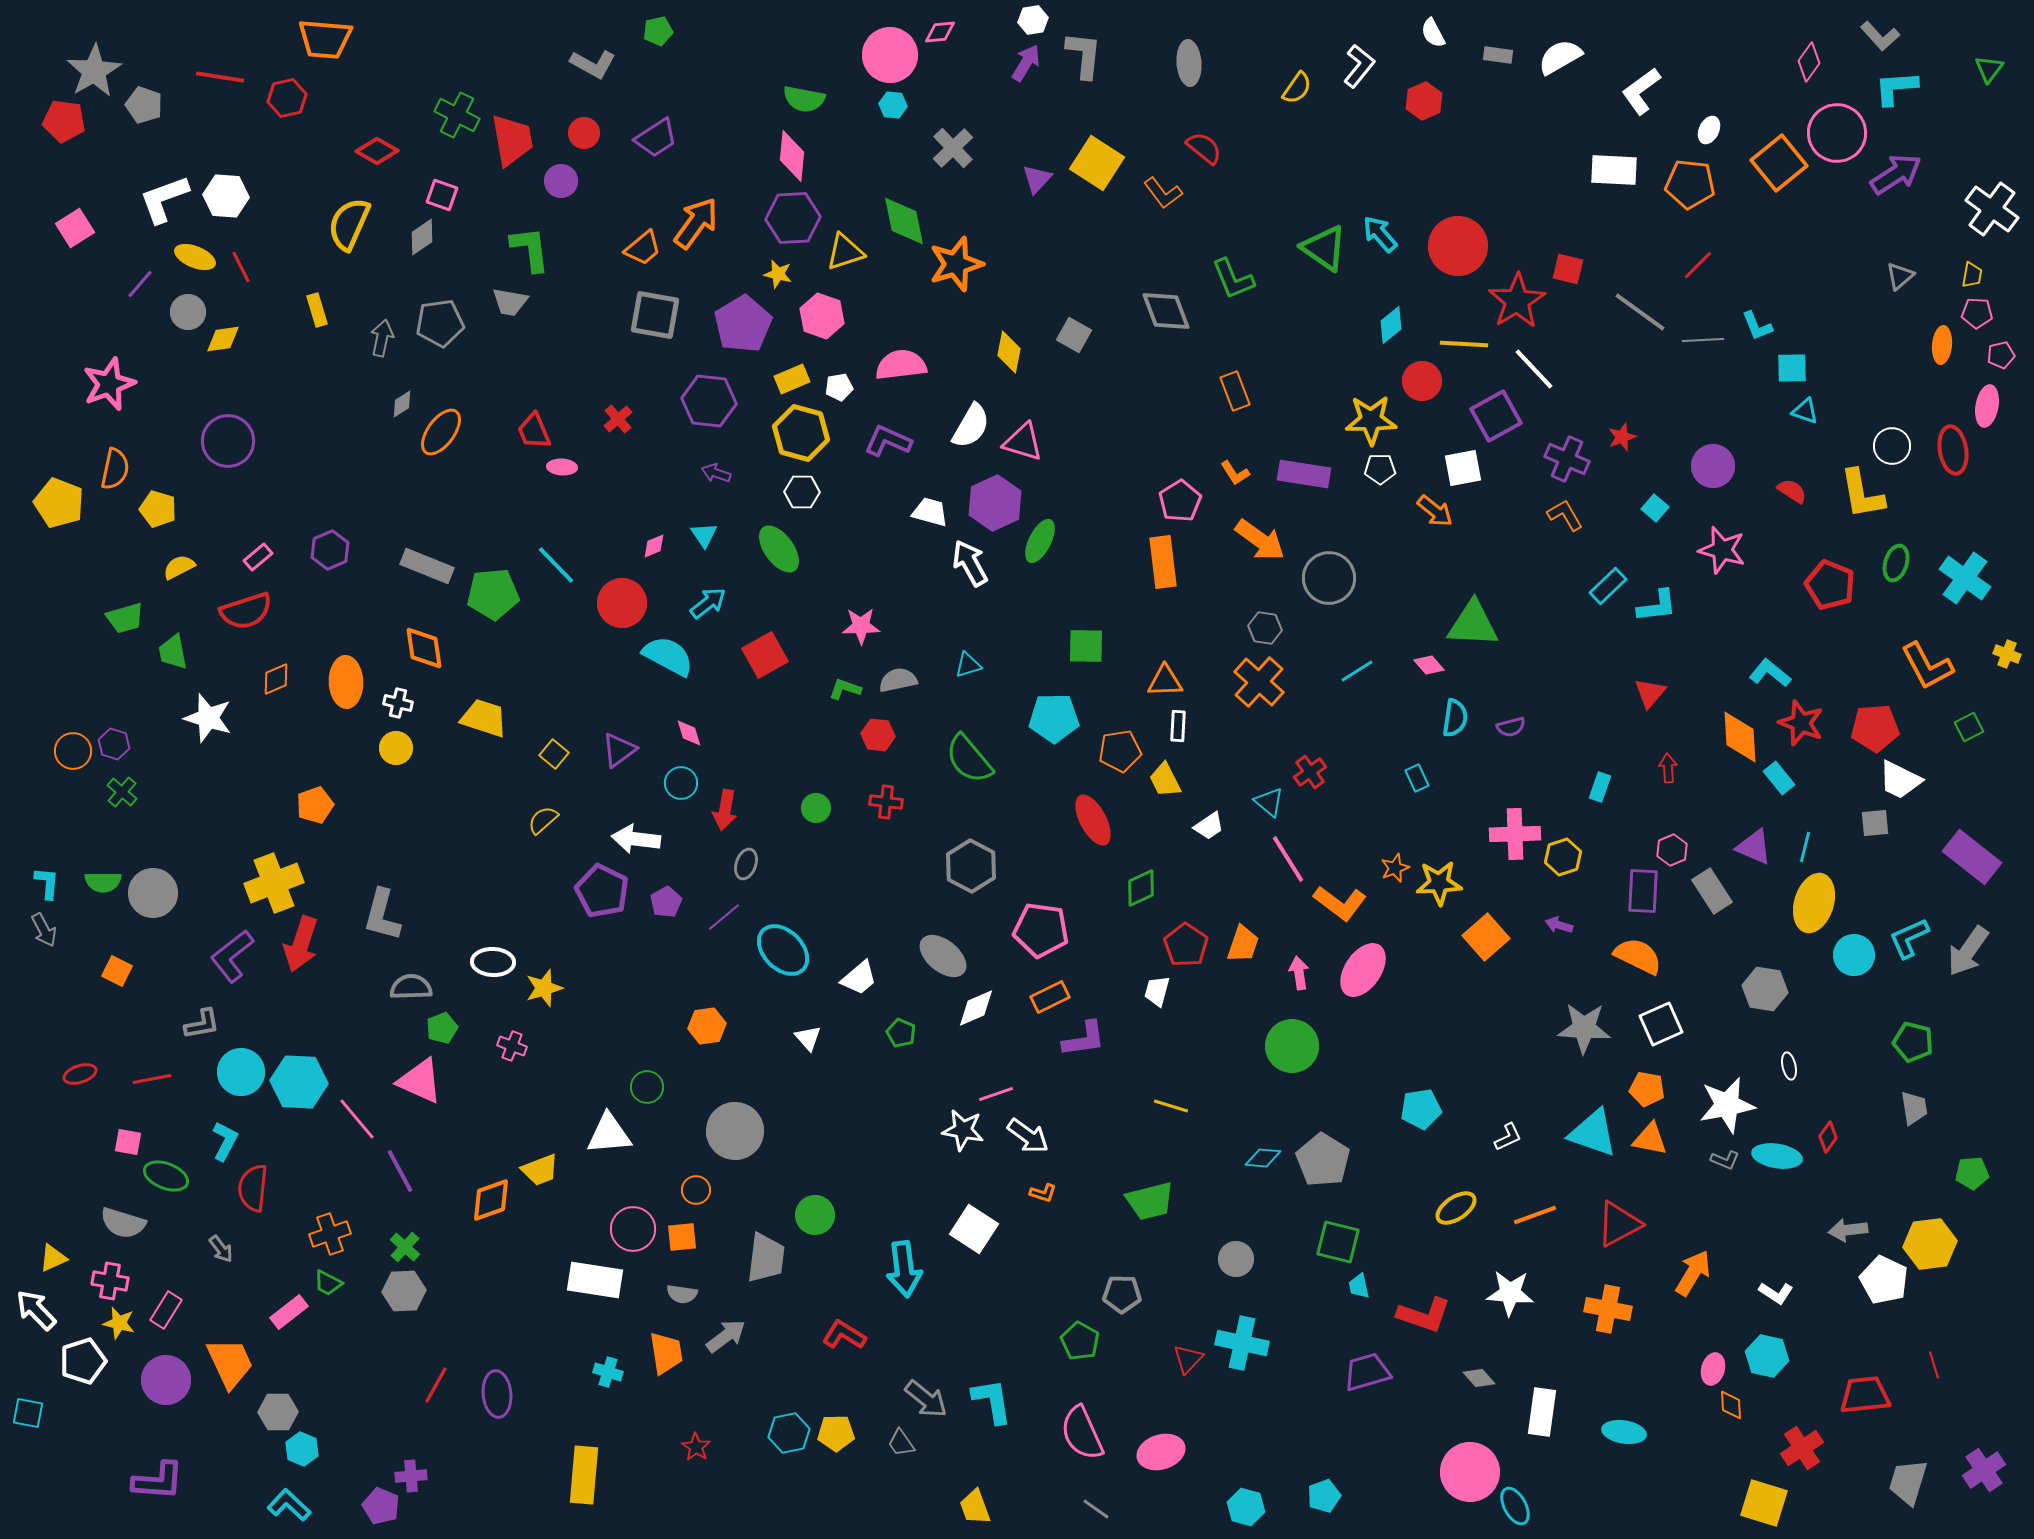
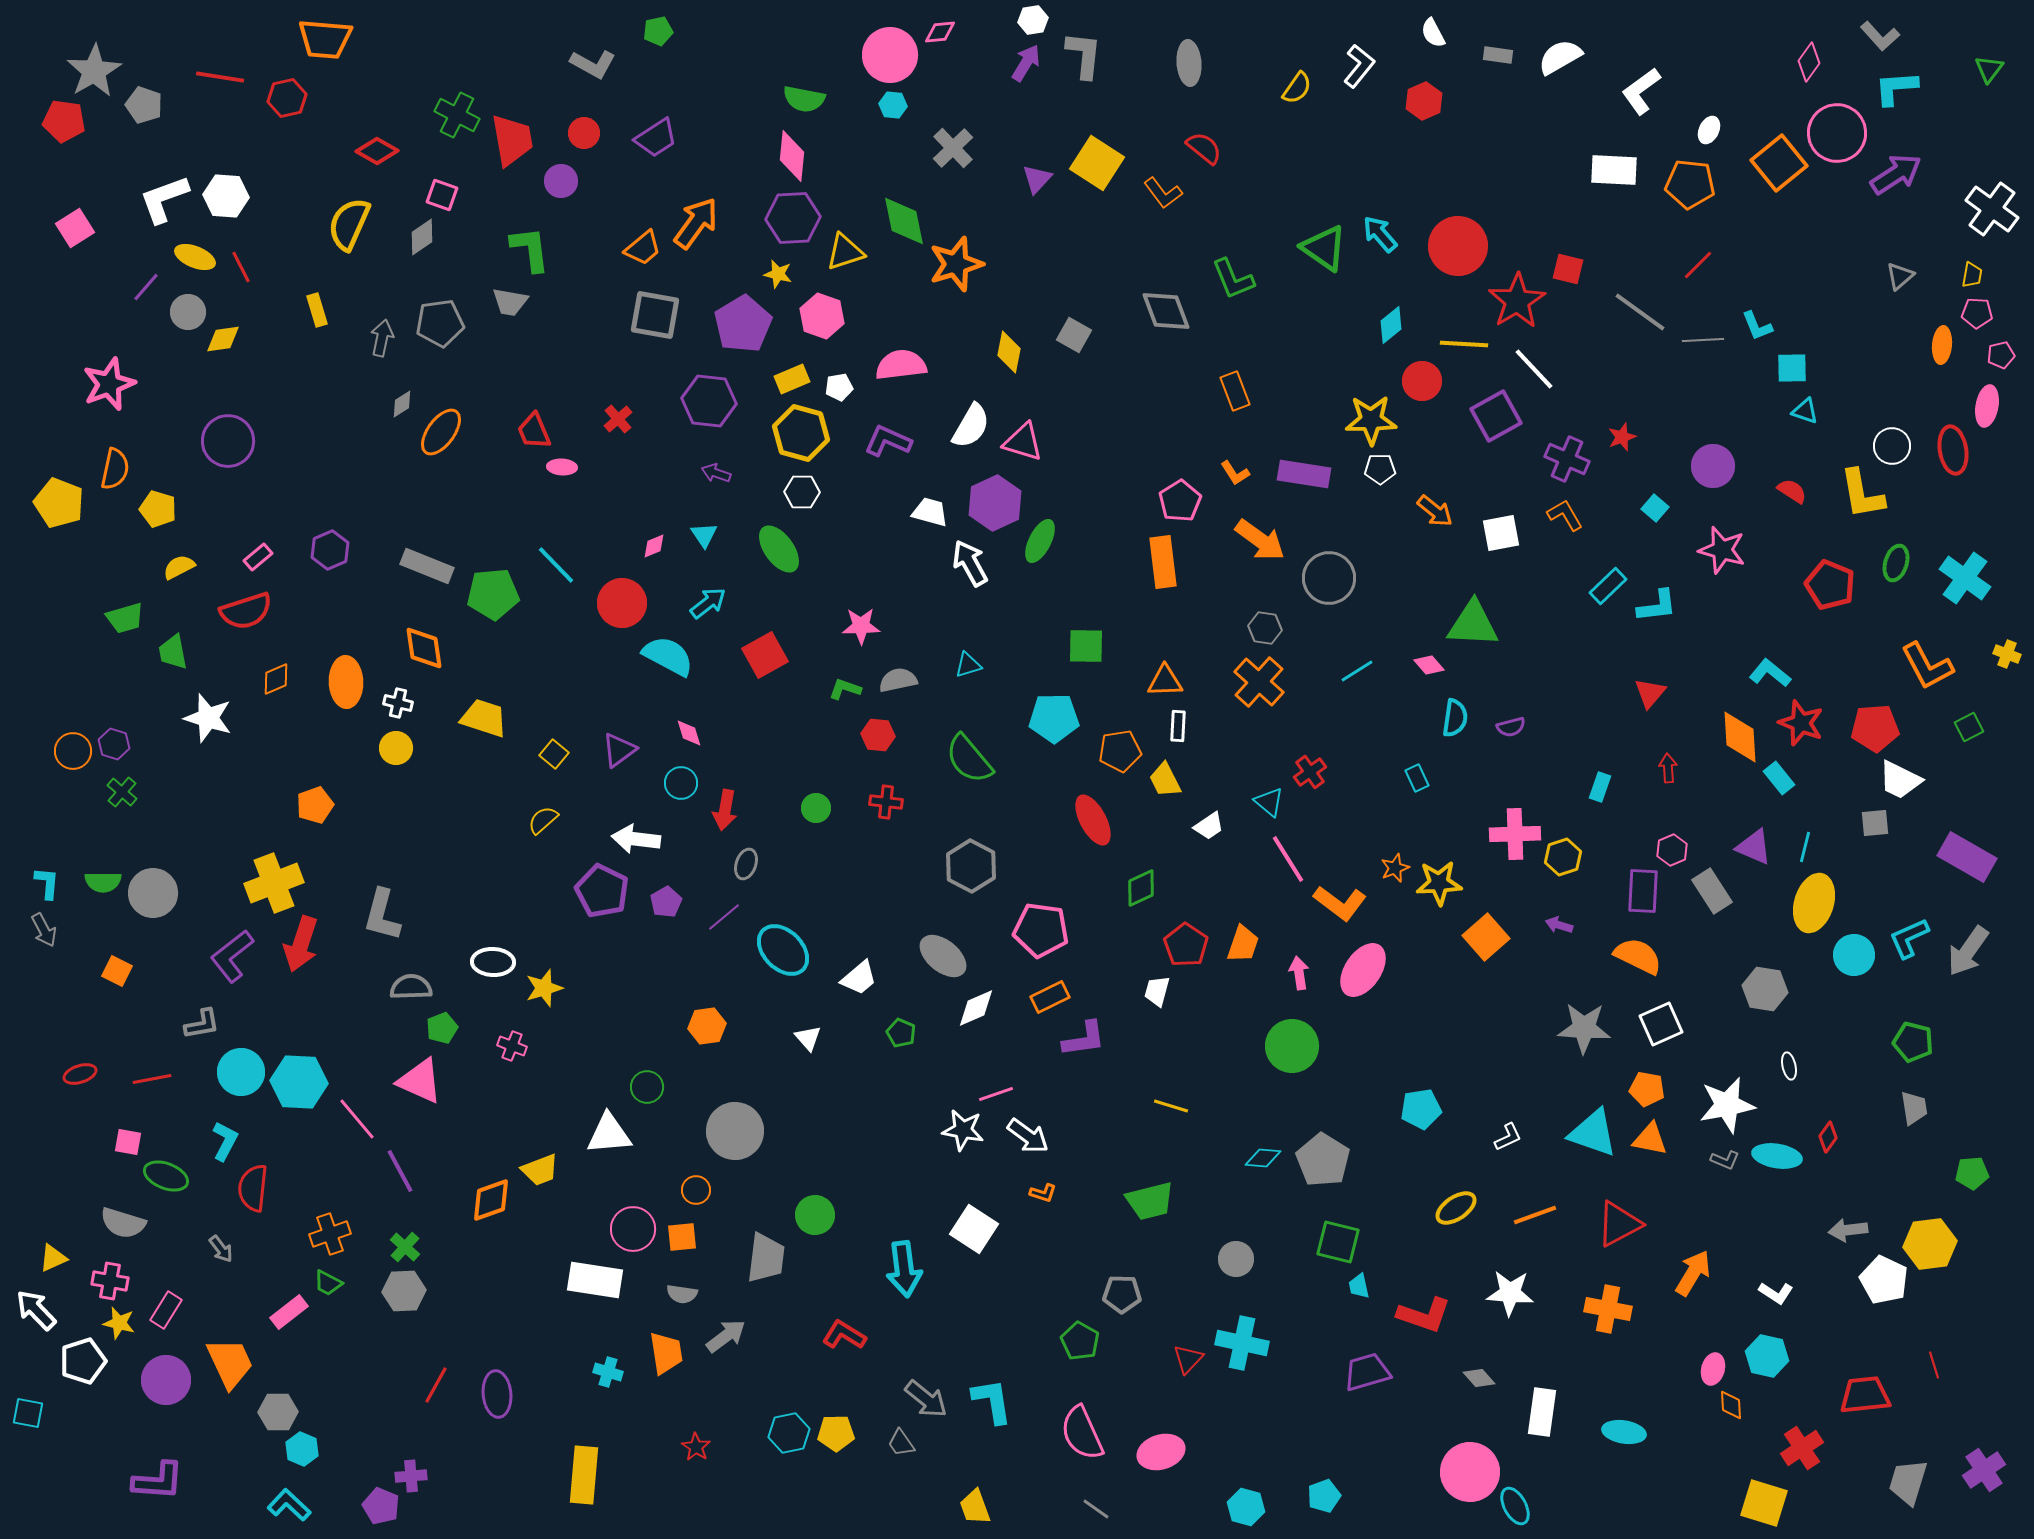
purple line at (140, 284): moved 6 px right, 3 px down
white square at (1463, 468): moved 38 px right, 65 px down
purple rectangle at (1972, 857): moved 5 px left; rotated 8 degrees counterclockwise
